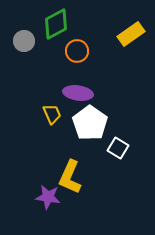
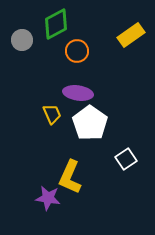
yellow rectangle: moved 1 px down
gray circle: moved 2 px left, 1 px up
white square: moved 8 px right, 11 px down; rotated 25 degrees clockwise
purple star: moved 1 px down
